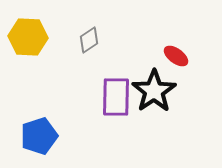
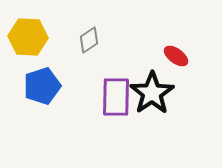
black star: moved 2 px left, 2 px down
blue pentagon: moved 3 px right, 50 px up
